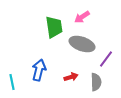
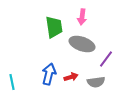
pink arrow: rotated 49 degrees counterclockwise
blue arrow: moved 10 px right, 4 px down
gray semicircle: rotated 84 degrees clockwise
